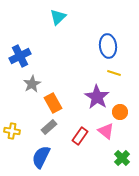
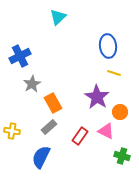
pink triangle: rotated 12 degrees counterclockwise
green cross: moved 2 px up; rotated 28 degrees counterclockwise
